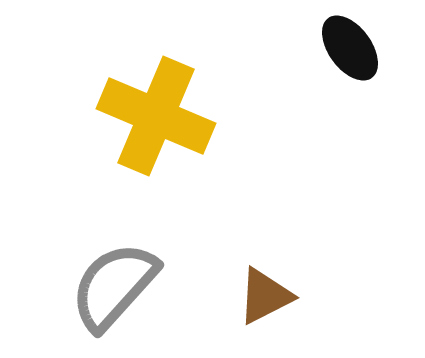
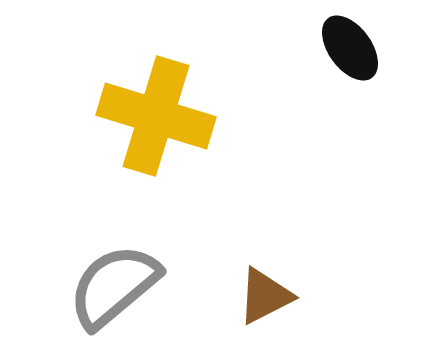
yellow cross: rotated 6 degrees counterclockwise
gray semicircle: rotated 8 degrees clockwise
